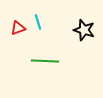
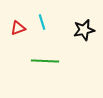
cyan line: moved 4 px right
black star: rotated 30 degrees counterclockwise
